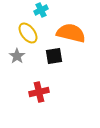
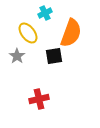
cyan cross: moved 4 px right, 3 px down
orange semicircle: rotated 96 degrees clockwise
red cross: moved 7 px down
